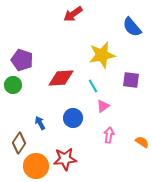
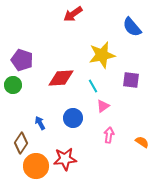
brown diamond: moved 2 px right
